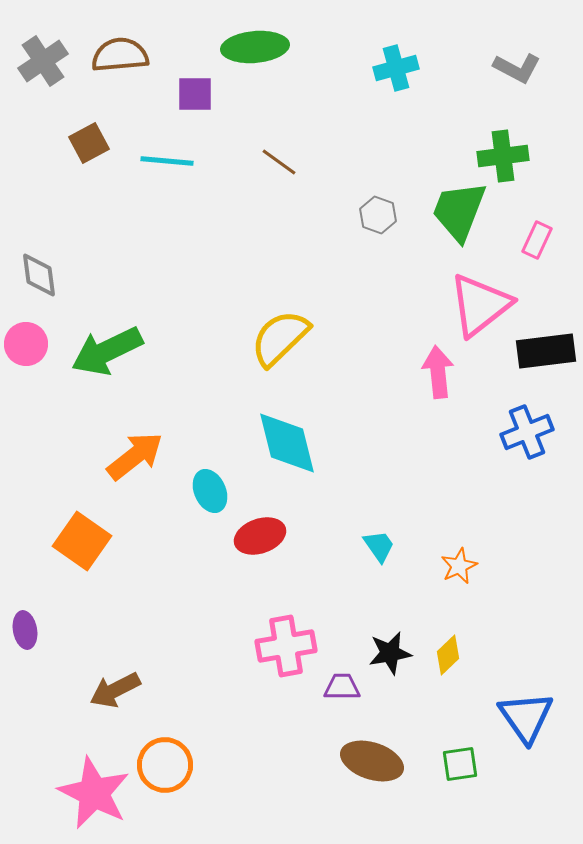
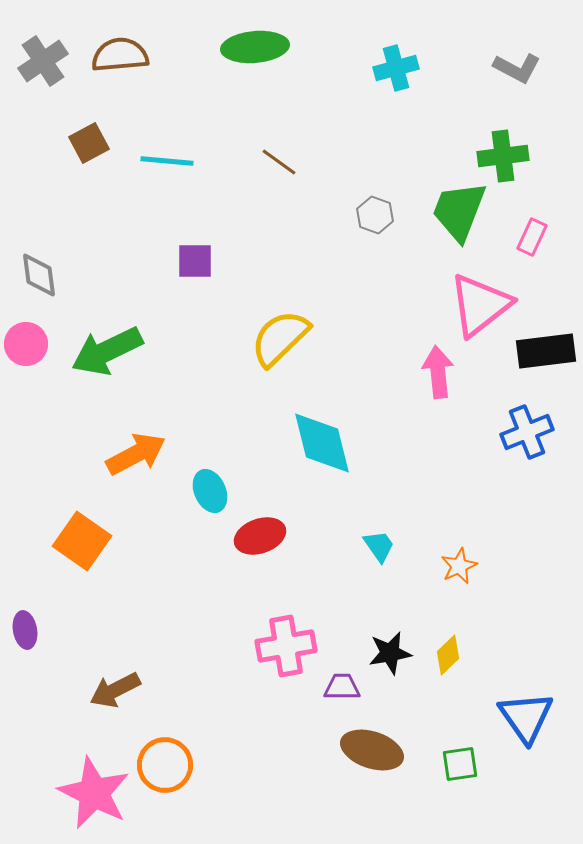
purple square: moved 167 px down
gray hexagon: moved 3 px left
pink rectangle: moved 5 px left, 3 px up
cyan diamond: moved 35 px right
orange arrow: moved 1 px right, 2 px up; rotated 10 degrees clockwise
brown ellipse: moved 11 px up
